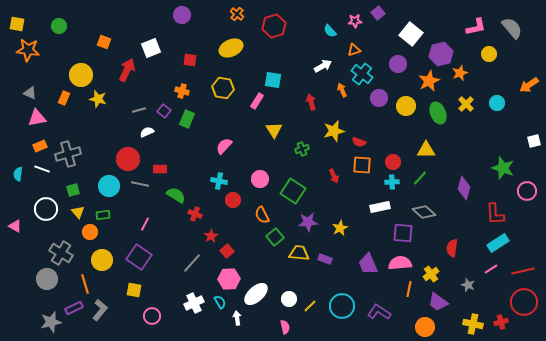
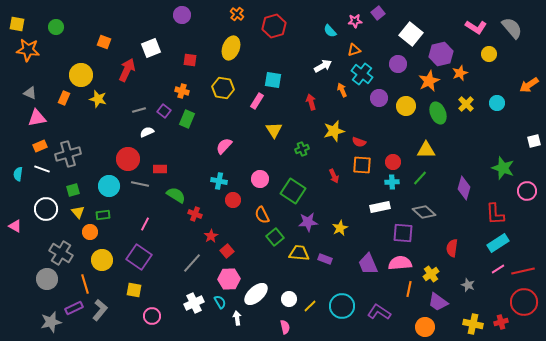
green circle at (59, 26): moved 3 px left, 1 px down
pink L-shape at (476, 27): rotated 45 degrees clockwise
yellow ellipse at (231, 48): rotated 45 degrees counterclockwise
pink line at (491, 269): moved 7 px right
